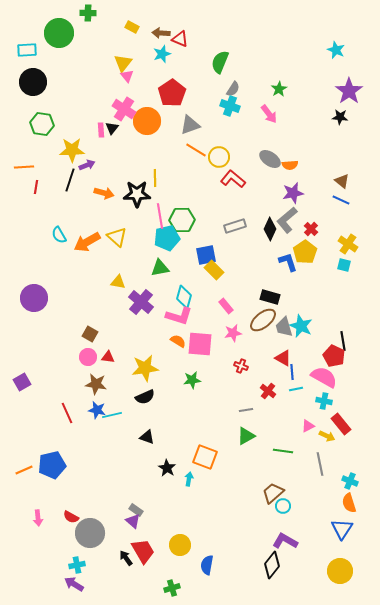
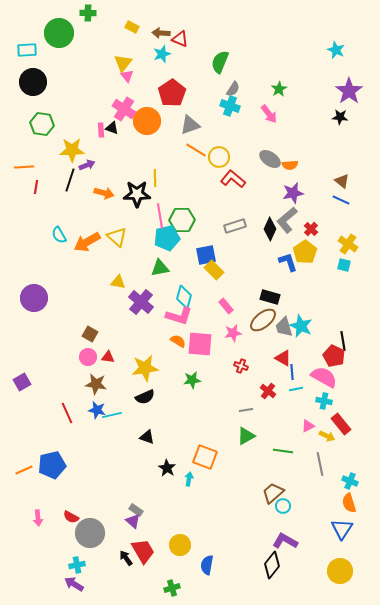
black triangle at (112, 128): rotated 48 degrees counterclockwise
